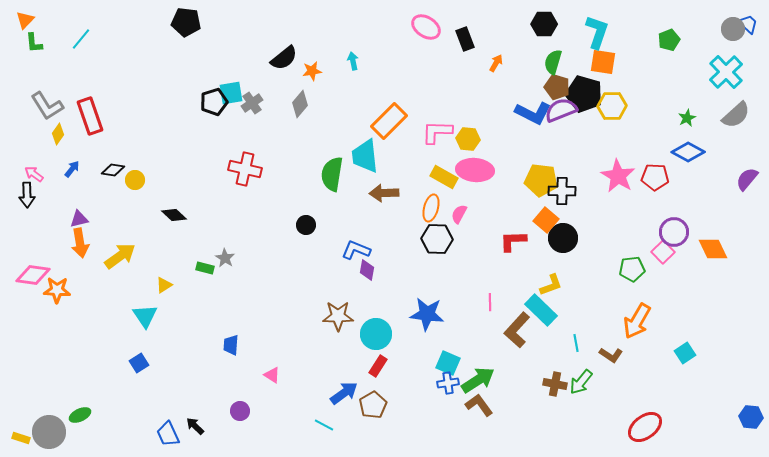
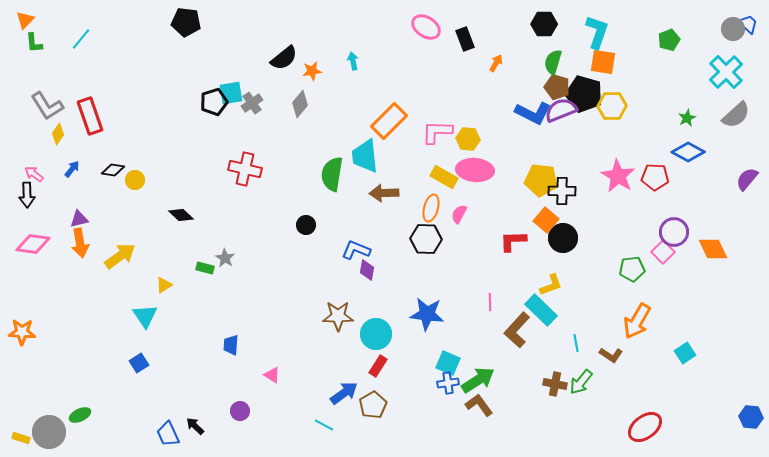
black diamond at (174, 215): moved 7 px right
black hexagon at (437, 239): moved 11 px left
pink diamond at (33, 275): moved 31 px up
orange star at (57, 290): moved 35 px left, 42 px down
